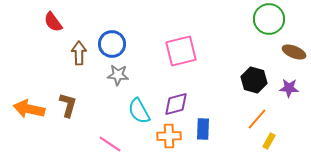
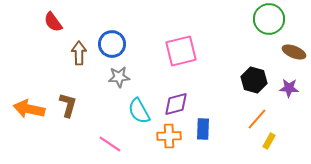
gray star: moved 1 px right, 2 px down; rotated 10 degrees counterclockwise
